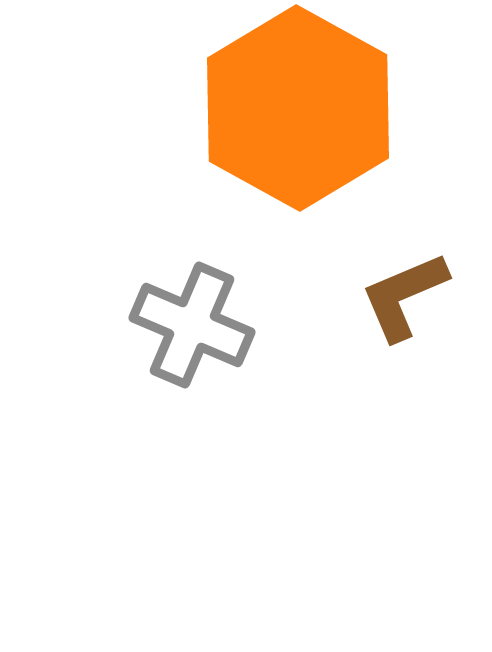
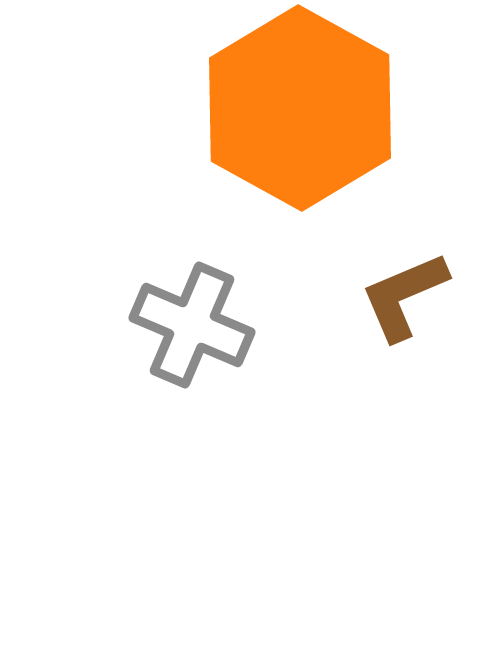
orange hexagon: moved 2 px right
